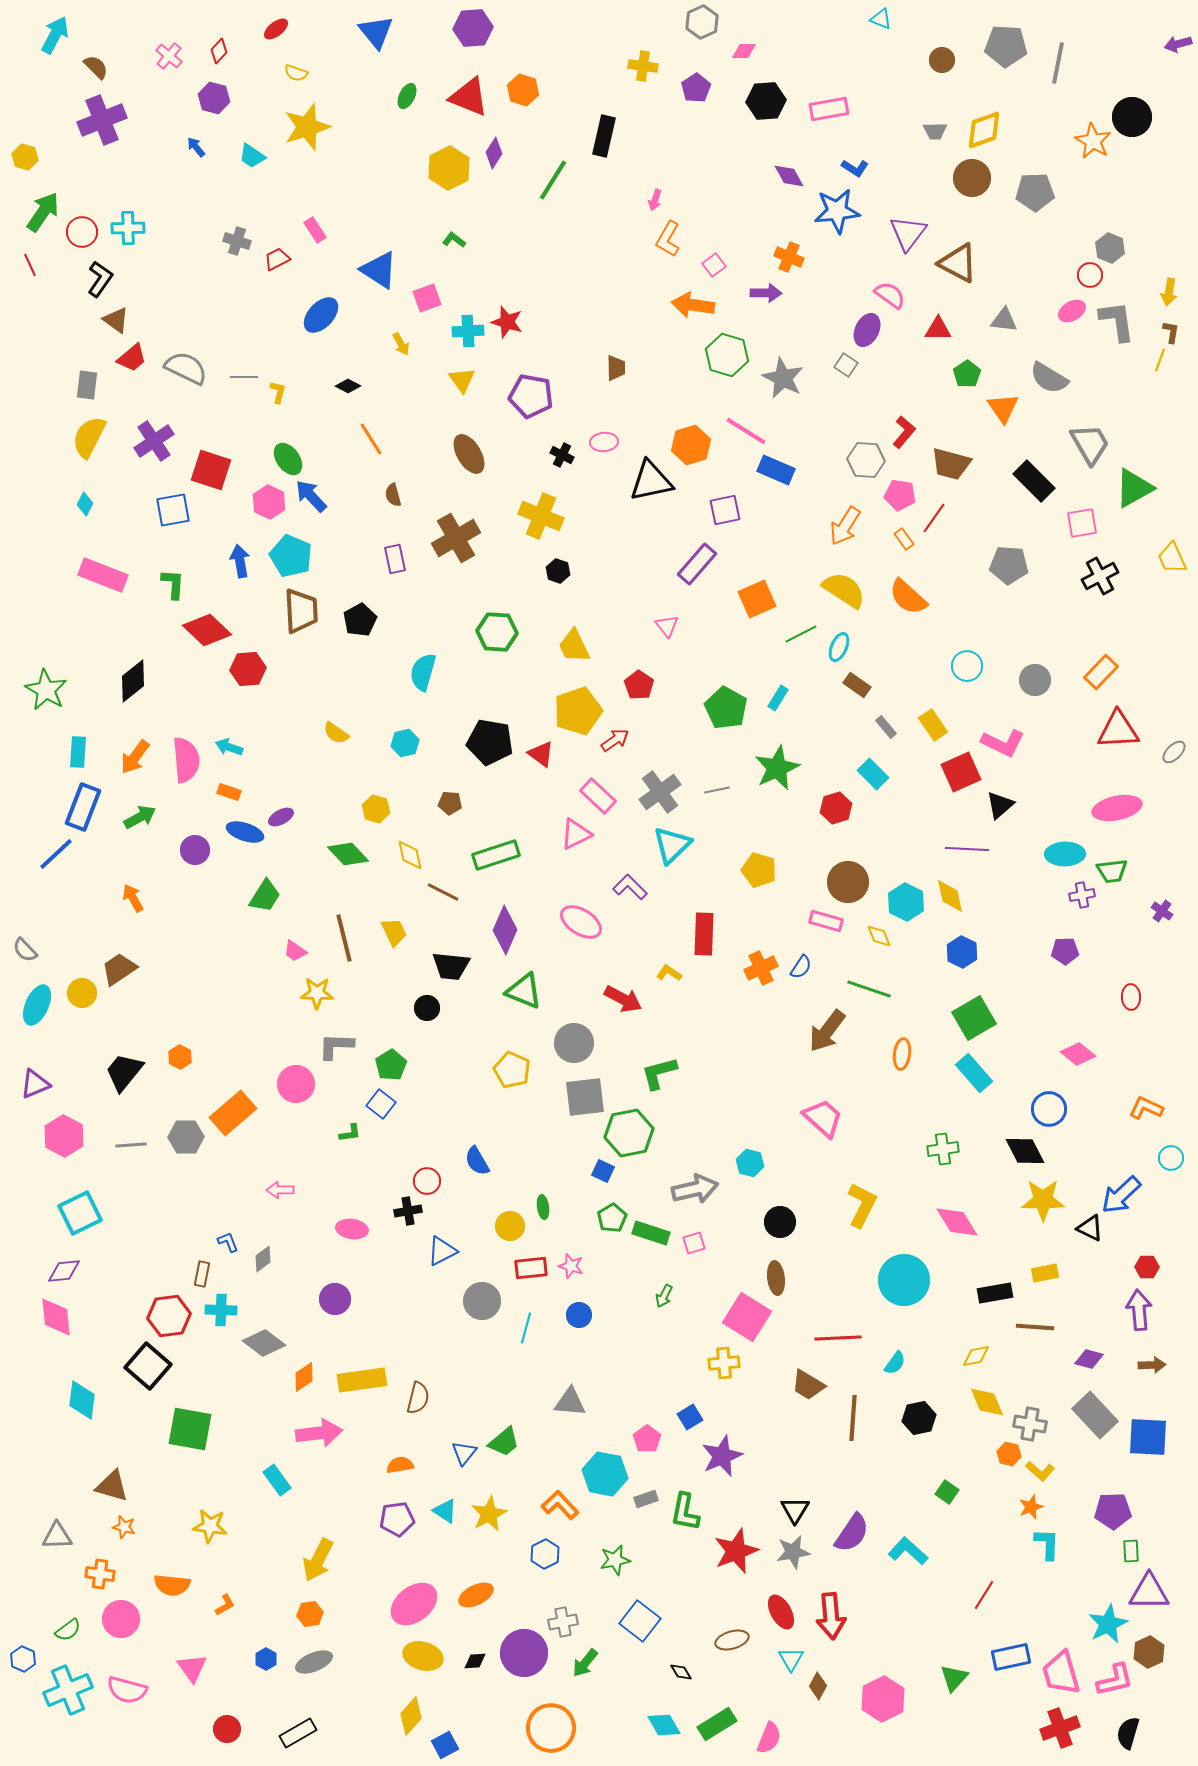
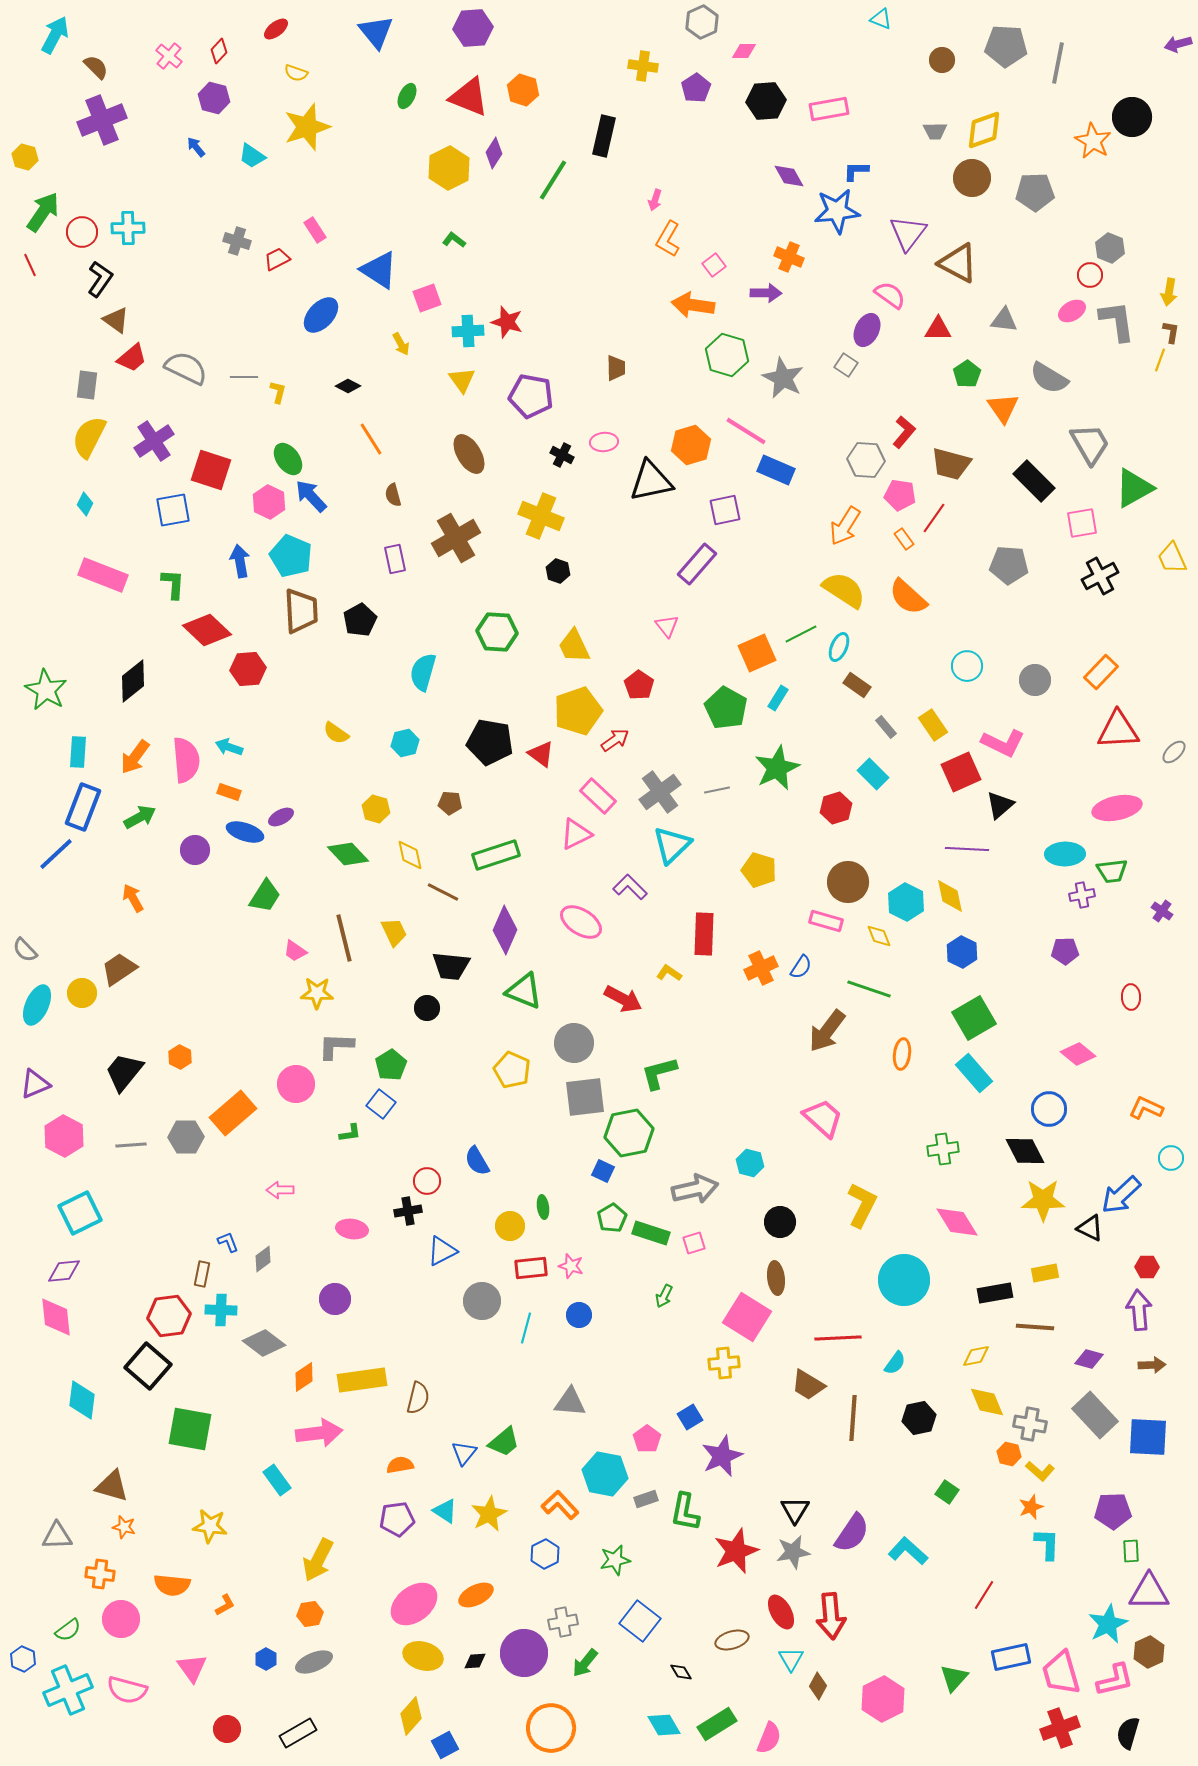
blue L-shape at (855, 168): moved 1 px right, 3 px down; rotated 148 degrees clockwise
orange square at (757, 599): moved 54 px down
